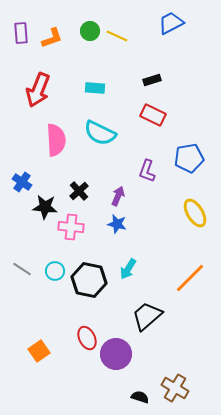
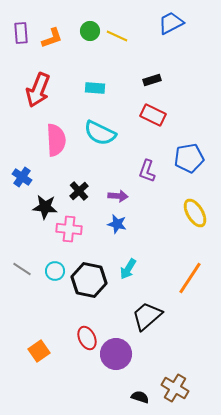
blue cross: moved 5 px up
purple arrow: rotated 72 degrees clockwise
pink cross: moved 2 px left, 2 px down
orange line: rotated 12 degrees counterclockwise
